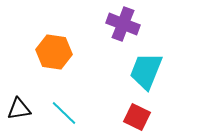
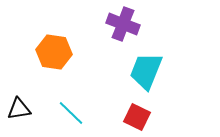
cyan line: moved 7 px right
